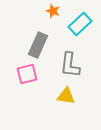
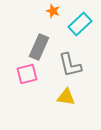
gray rectangle: moved 1 px right, 2 px down
gray L-shape: rotated 20 degrees counterclockwise
yellow triangle: moved 1 px down
